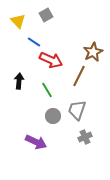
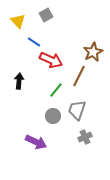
green line: moved 9 px right; rotated 70 degrees clockwise
